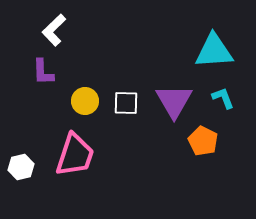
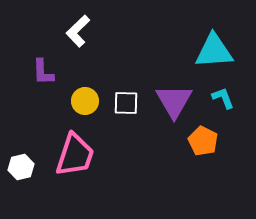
white L-shape: moved 24 px right, 1 px down
